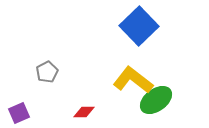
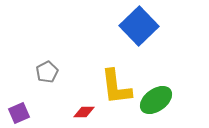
yellow L-shape: moved 17 px left, 7 px down; rotated 135 degrees counterclockwise
